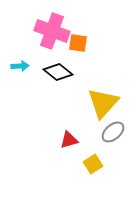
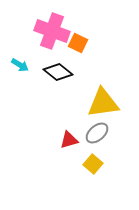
orange square: rotated 18 degrees clockwise
cyan arrow: moved 1 px up; rotated 36 degrees clockwise
yellow triangle: rotated 40 degrees clockwise
gray ellipse: moved 16 px left, 1 px down
yellow square: rotated 18 degrees counterclockwise
